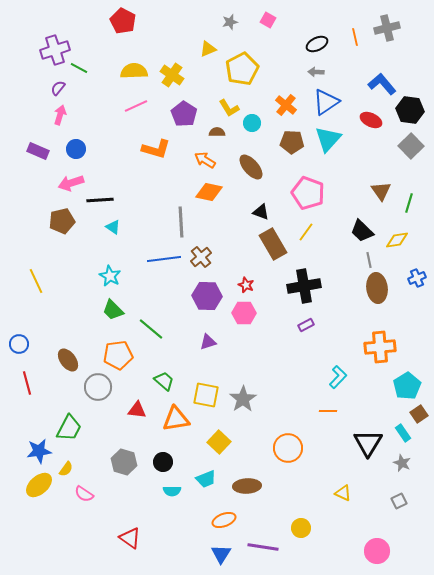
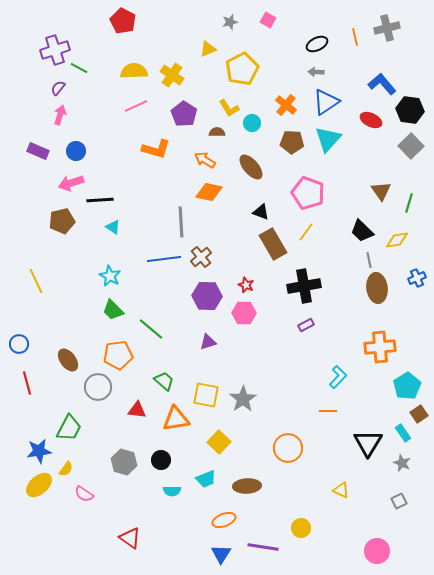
blue circle at (76, 149): moved 2 px down
black circle at (163, 462): moved 2 px left, 2 px up
yellow triangle at (343, 493): moved 2 px left, 3 px up
